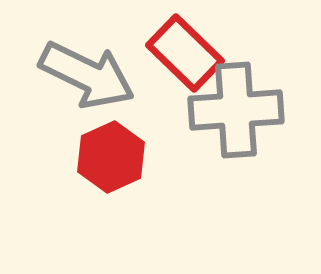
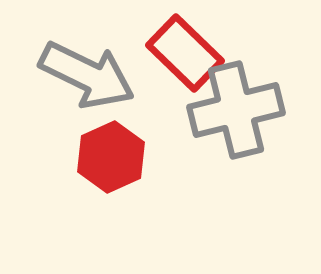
gray cross: rotated 10 degrees counterclockwise
